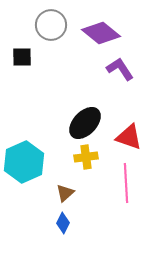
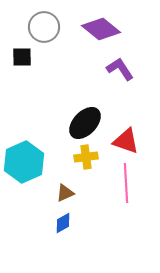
gray circle: moved 7 px left, 2 px down
purple diamond: moved 4 px up
red triangle: moved 3 px left, 4 px down
brown triangle: rotated 18 degrees clockwise
blue diamond: rotated 35 degrees clockwise
